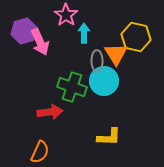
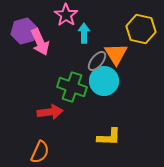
yellow hexagon: moved 5 px right, 8 px up
gray ellipse: rotated 40 degrees clockwise
